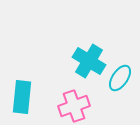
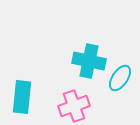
cyan cross: rotated 20 degrees counterclockwise
